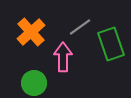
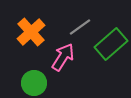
green rectangle: rotated 68 degrees clockwise
pink arrow: rotated 32 degrees clockwise
